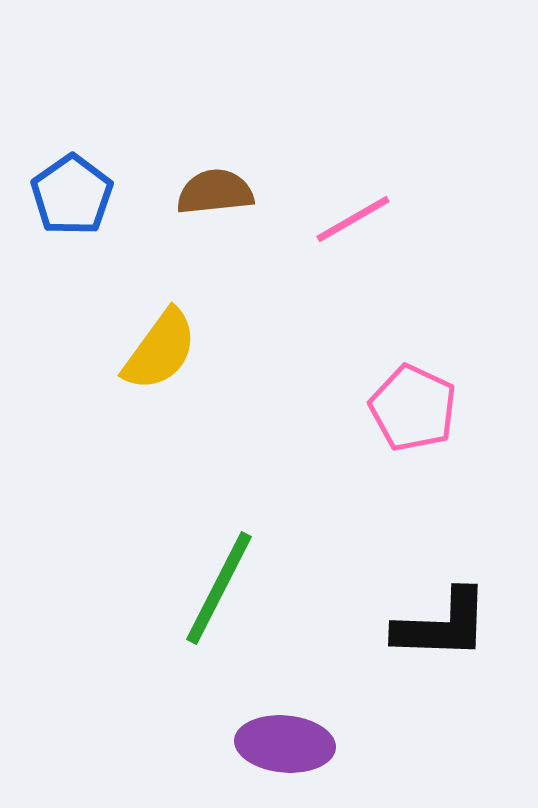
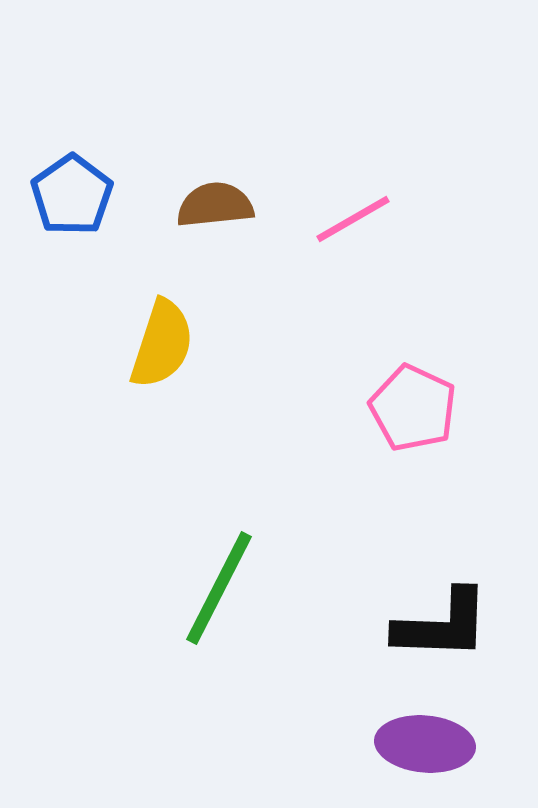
brown semicircle: moved 13 px down
yellow semicircle: moved 2 px right, 6 px up; rotated 18 degrees counterclockwise
purple ellipse: moved 140 px right
